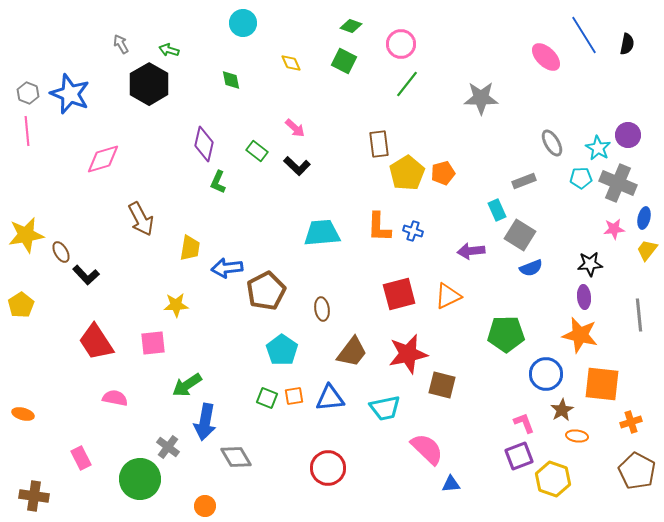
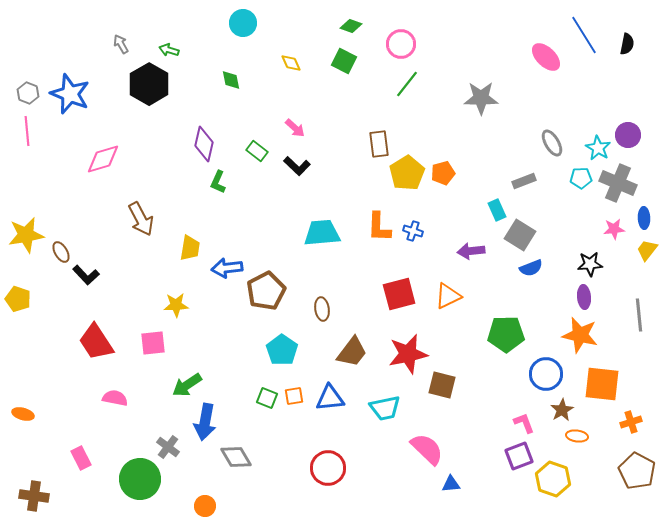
blue ellipse at (644, 218): rotated 15 degrees counterclockwise
yellow pentagon at (21, 305): moved 3 px left, 6 px up; rotated 20 degrees counterclockwise
